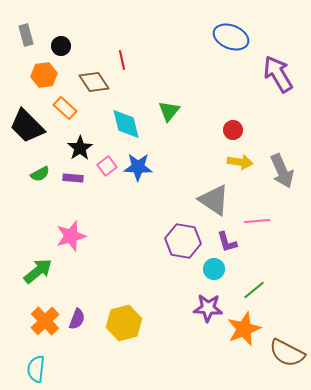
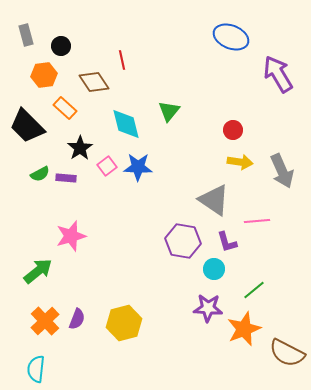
purple rectangle: moved 7 px left
